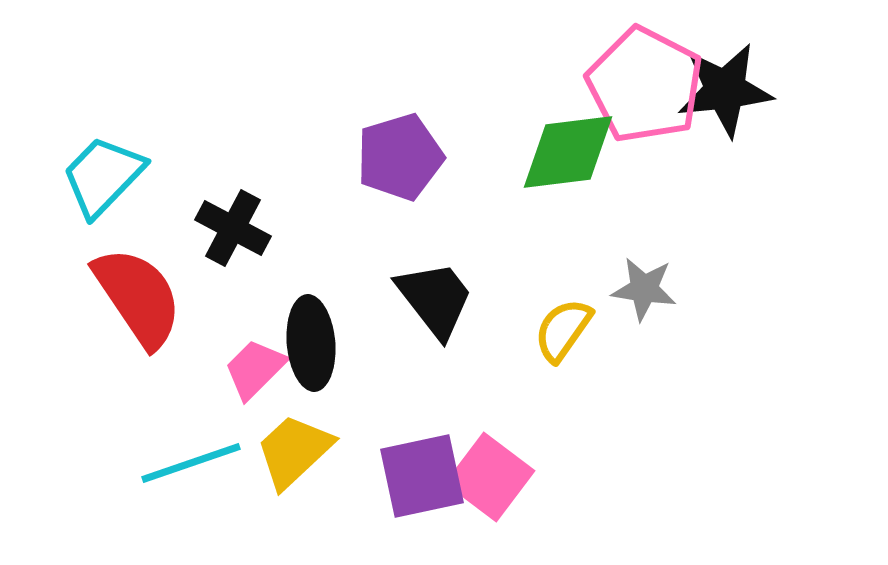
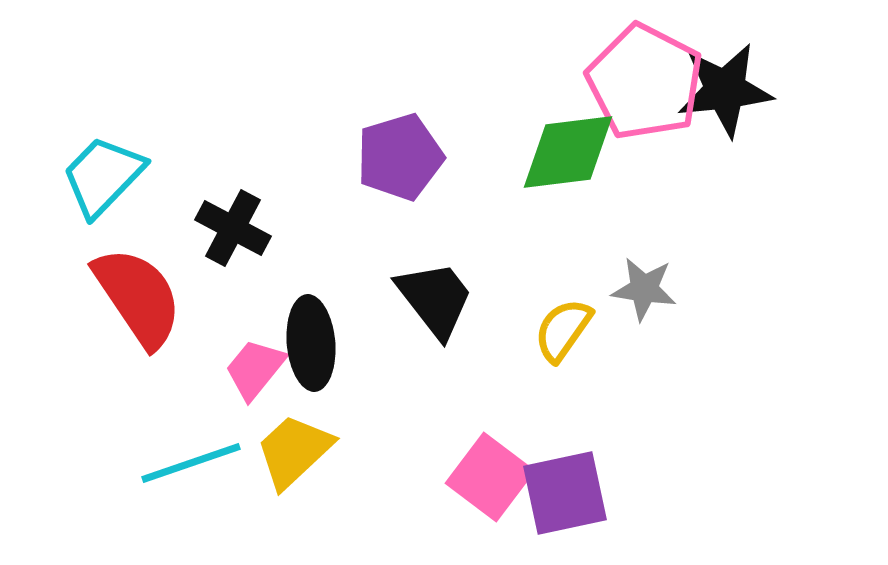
pink pentagon: moved 3 px up
pink trapezoid: rotated 6 degrees counterclockwise
purple square: moved 143 px right, 17 px down
